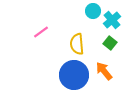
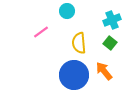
cyan circle: moved 26 px left
cyan cross: rotated 18 degrees clockwise
yellow semicircle: moved 2 px right, 1 px up
